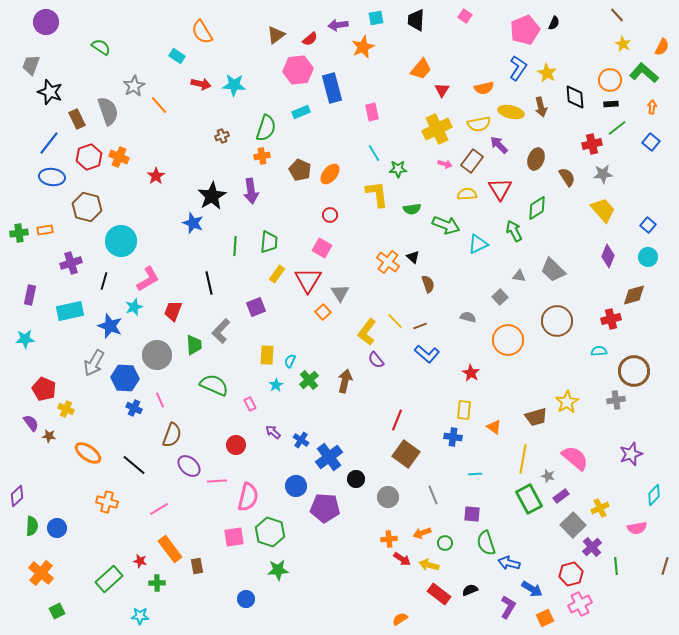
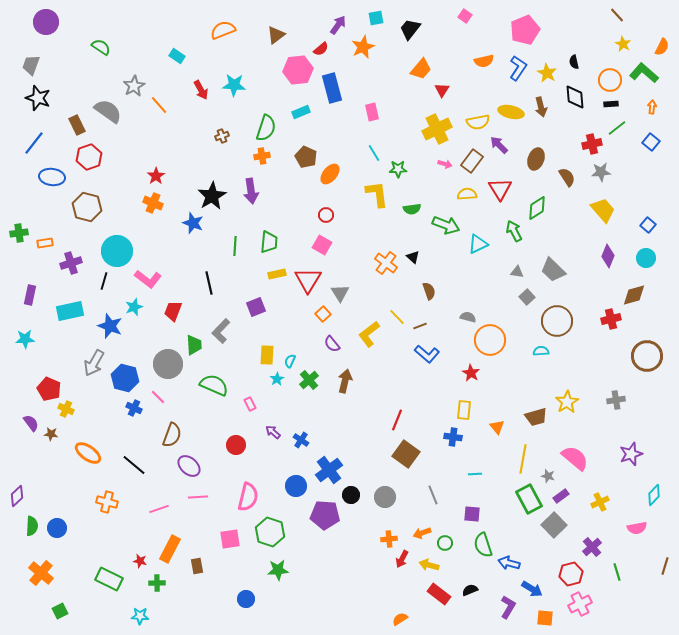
black trapezoid at (416, 20): moved 6 px left, 9 px down; rotated 35 degrees clockwise
black semicircle at (554, 23): moved 20 px right, 39 px down; rotated 144 degrees clockwise
purple arrow at (338, 25): rotated 132 degrees clockwise
orange semicircle at (202, 32): moved 21 px right, 2 px up; rotated 100 degrees clockwise
red semicircle at (310, 39): moved 11 px right, 10 px down
red arrow at (201, 84): moved 6 px down; rotated 48 degrees clockwise
orange semicircle at (484, 88): moved 27 px up
black star at (50, 92): moved 12 px left, 6 px down
gray semicircle at (108, 111): rotated 36 degrees counterclockwise
brown rectangle at (77, 119): moved 6 px down
yellow semicircle at (479, 124): moved 1 px left, 2 px up
blue line at (49, 143): moved 15 px left
orange cross at (119, 157): moved 34 px right, 46 px down
brown pentagon at (300, 170): moved 6 px right, 13 px up
gray star at (603, 174): moved 2 px left, 2 px up
red circle at (330, 215): moved 4 px left
orange rectangle at (45, 230): moved 13 px down
cyan circle at (121, 241): moved 4 px left, 10 px down
pink square at (322, 248): moved 3 px up
cyan circle at (648, 257): moved 2 px left, 1 px down
orange cross at (388, 262): moved 2 px left, 1 px down
yellow rectangle at (277, 274): rotated 42 degrees clockwise
gray triangle at (519, 276): moved 2 px left, 4 px up
pink L-shape at (148, 279): rotated 68 degrees clockwise
brown semicircle at (428, 284): moved 1 px right, 7 px down
gray square at (500, 297): moved 27 px right
orange square at (323, 312): moved 2 px down
yellow line at (395, 321): moved 2 px right, 4 px up
yellow L-shape at (367, 332): moved 2 px right, 2 px down; rotated 16 degrees clockwise
orange circle at (508, 340): moved 18 px left
cyan semicircle at (599, 351): moved 58 px left
gray circle at (157, 355): moved 11 px right, 9 px down
purple semicircle at (376, 360): moved 44 px left, 16 px up
brown circle at (634, 371): moved 13 px right, 15 px up
blue hexagon at (125, 378): rotated 12 degrees clockwise
cyan star at (276, 385): moved 1 px right, 6 px up
red pentagon at (44, 389): moved 5 px right
pink line at (160, 400): moved 2 px left, 3 px up; rotated 21 degrees counterclockwise
orange triangle at (494, 427): moved 3 px right; rotated 14 degrees clockwise
brown star at (49, 436): moved 2 px right, 2 px up
blue cross at (329, 457): moved 13 px down
black circle at (356, 479): moved 5 px left, 16 px down
pink line at (217, 481): moved 19 px left, 16 px down
gray circle at (388, 497): moved 3 px left
purple pentagon at (325, 508): moved 7 px down
yellow cross at (600, 508): moved 6 px up
pink line at (159, 509): rotated 12 degrees clockwise
gray square at (573, 525): moved 19 px left
pink square at (234, 537): moved 4 px left, 2 px down
green semicircle at (486, 543): moved 3 px left, 2 px down
orange rectangle at (170, 549): rotated 64 degrees clockwise
red arrow at (402, 559): rotated 84 degrees clockwise
green line at (616, 566): moved 1 px right, 6 px down; rotated 12 degrees counterclockwise
green rectangle at (109, 579): rotated 68 degrees clockwise
green square at (57, 611): moved 3 px right
orange square at (545, 618): rotated 30 degrees clockwise
